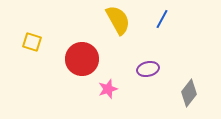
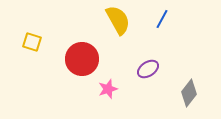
purple ellipse: rotated 20 degrees counterclockwise
